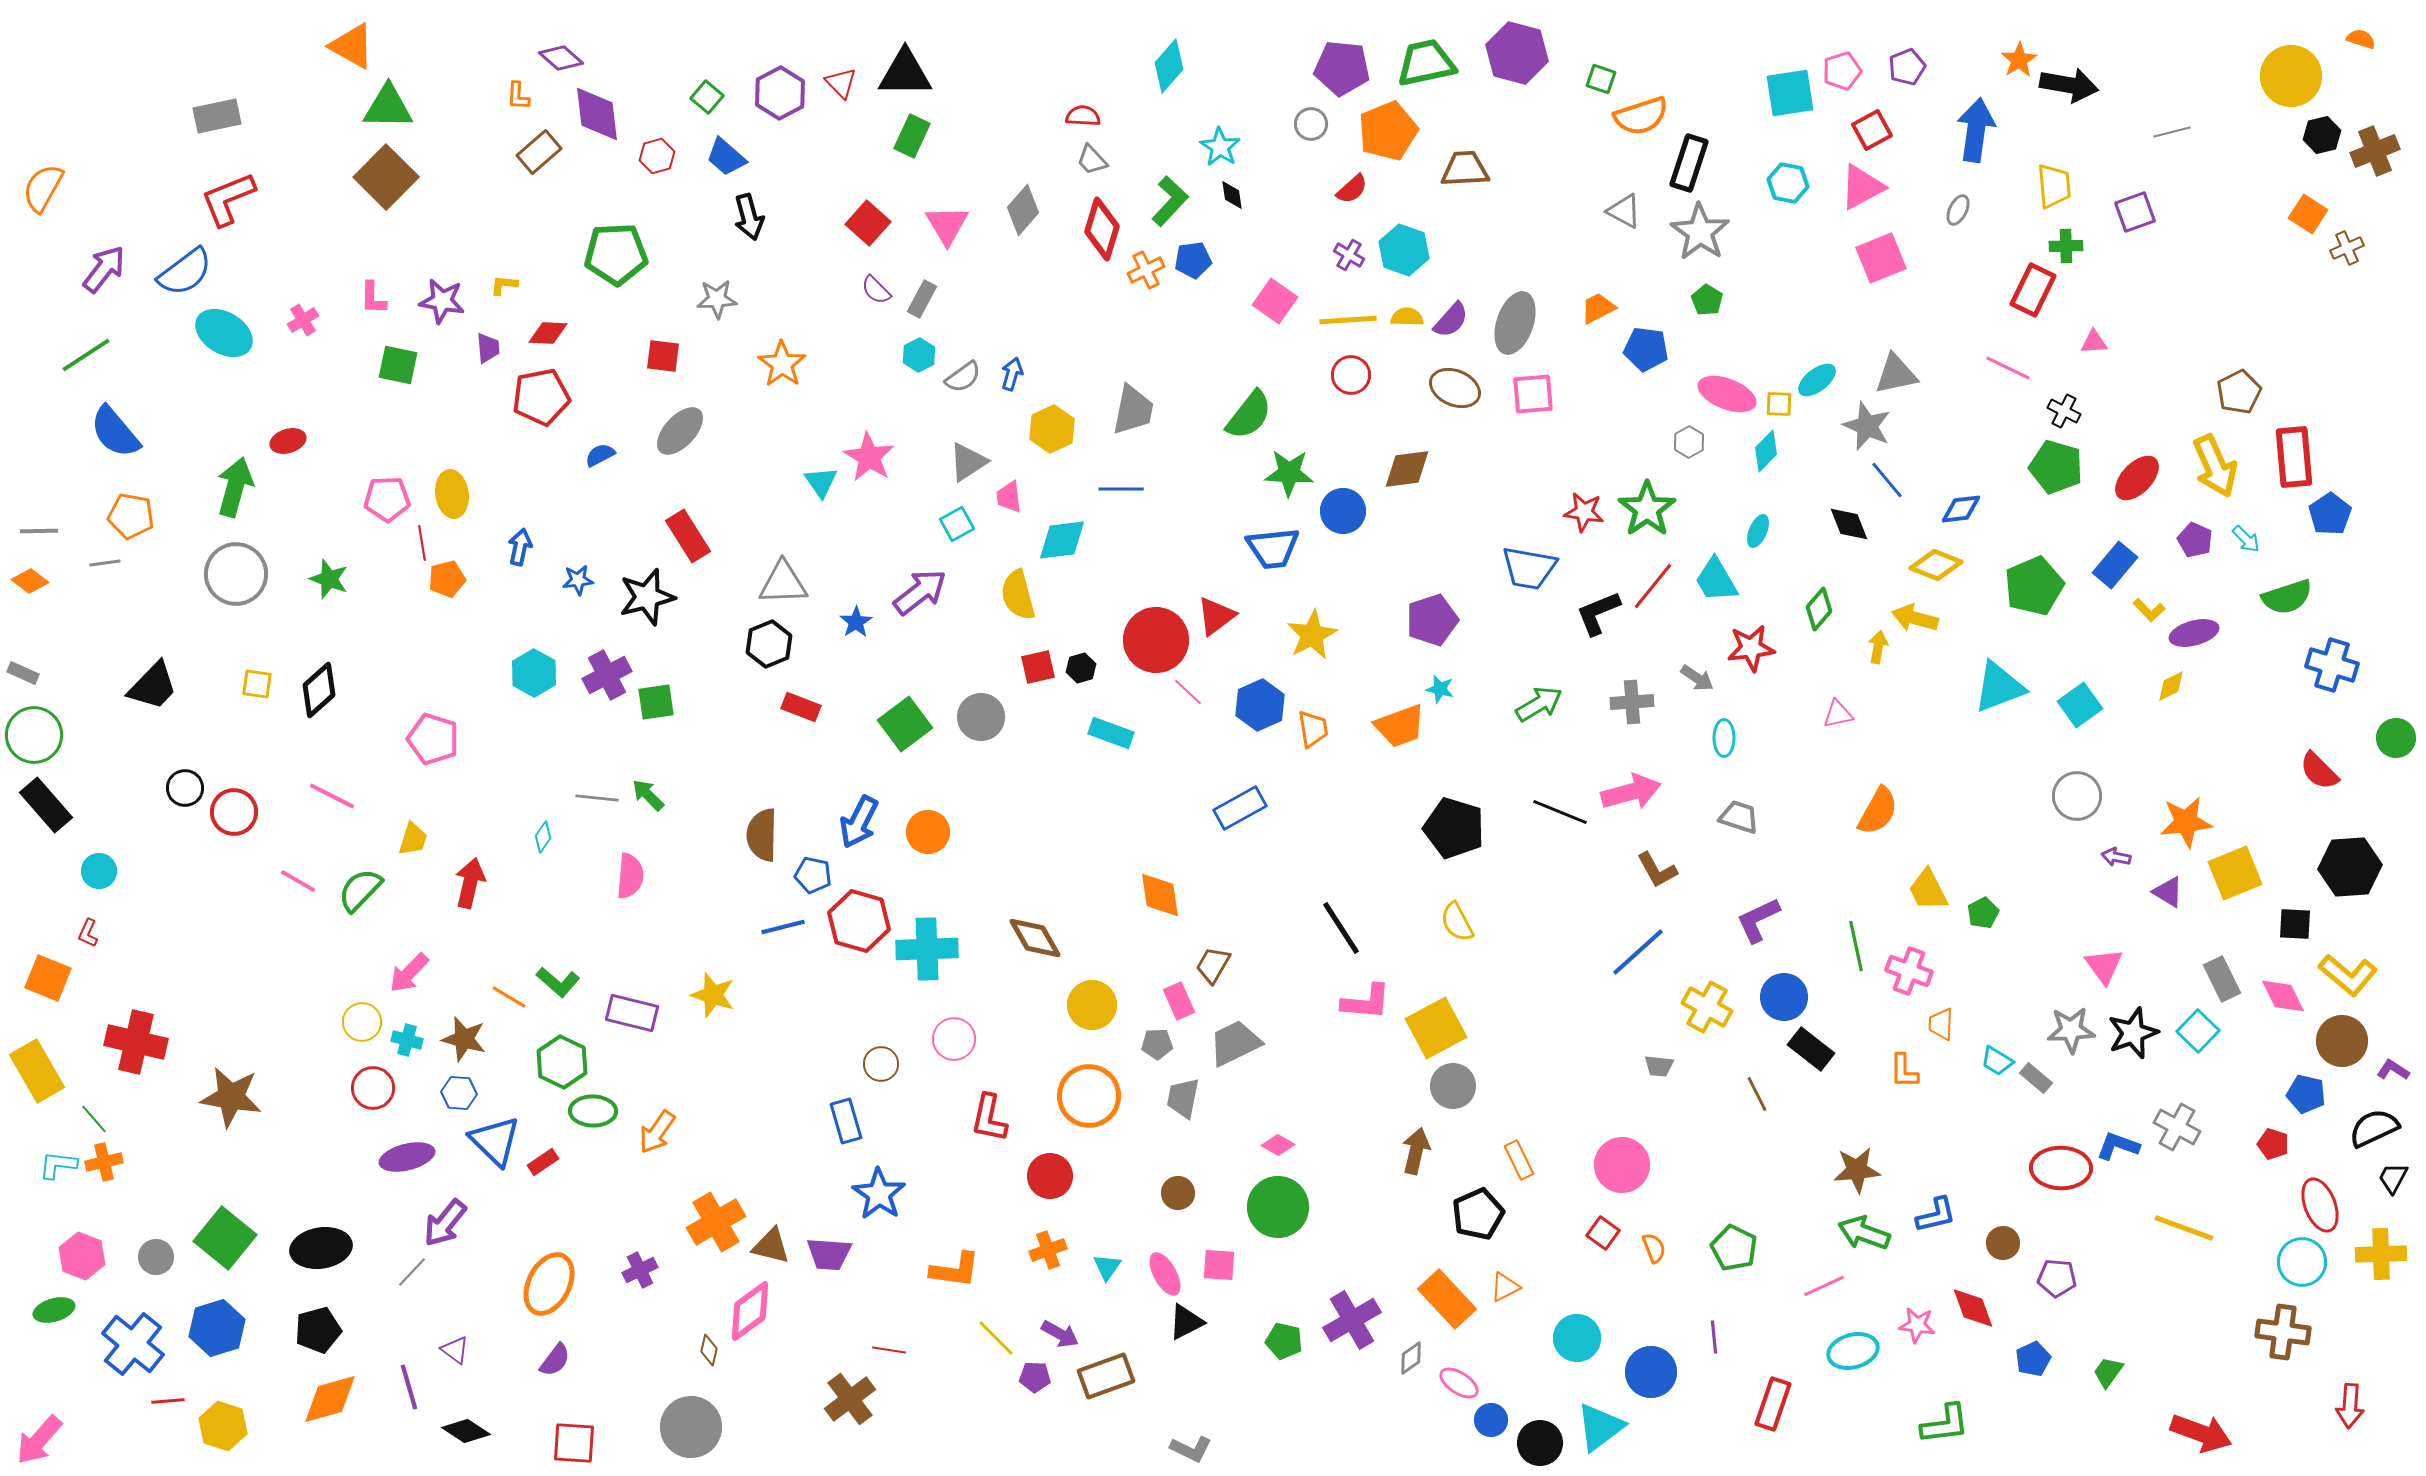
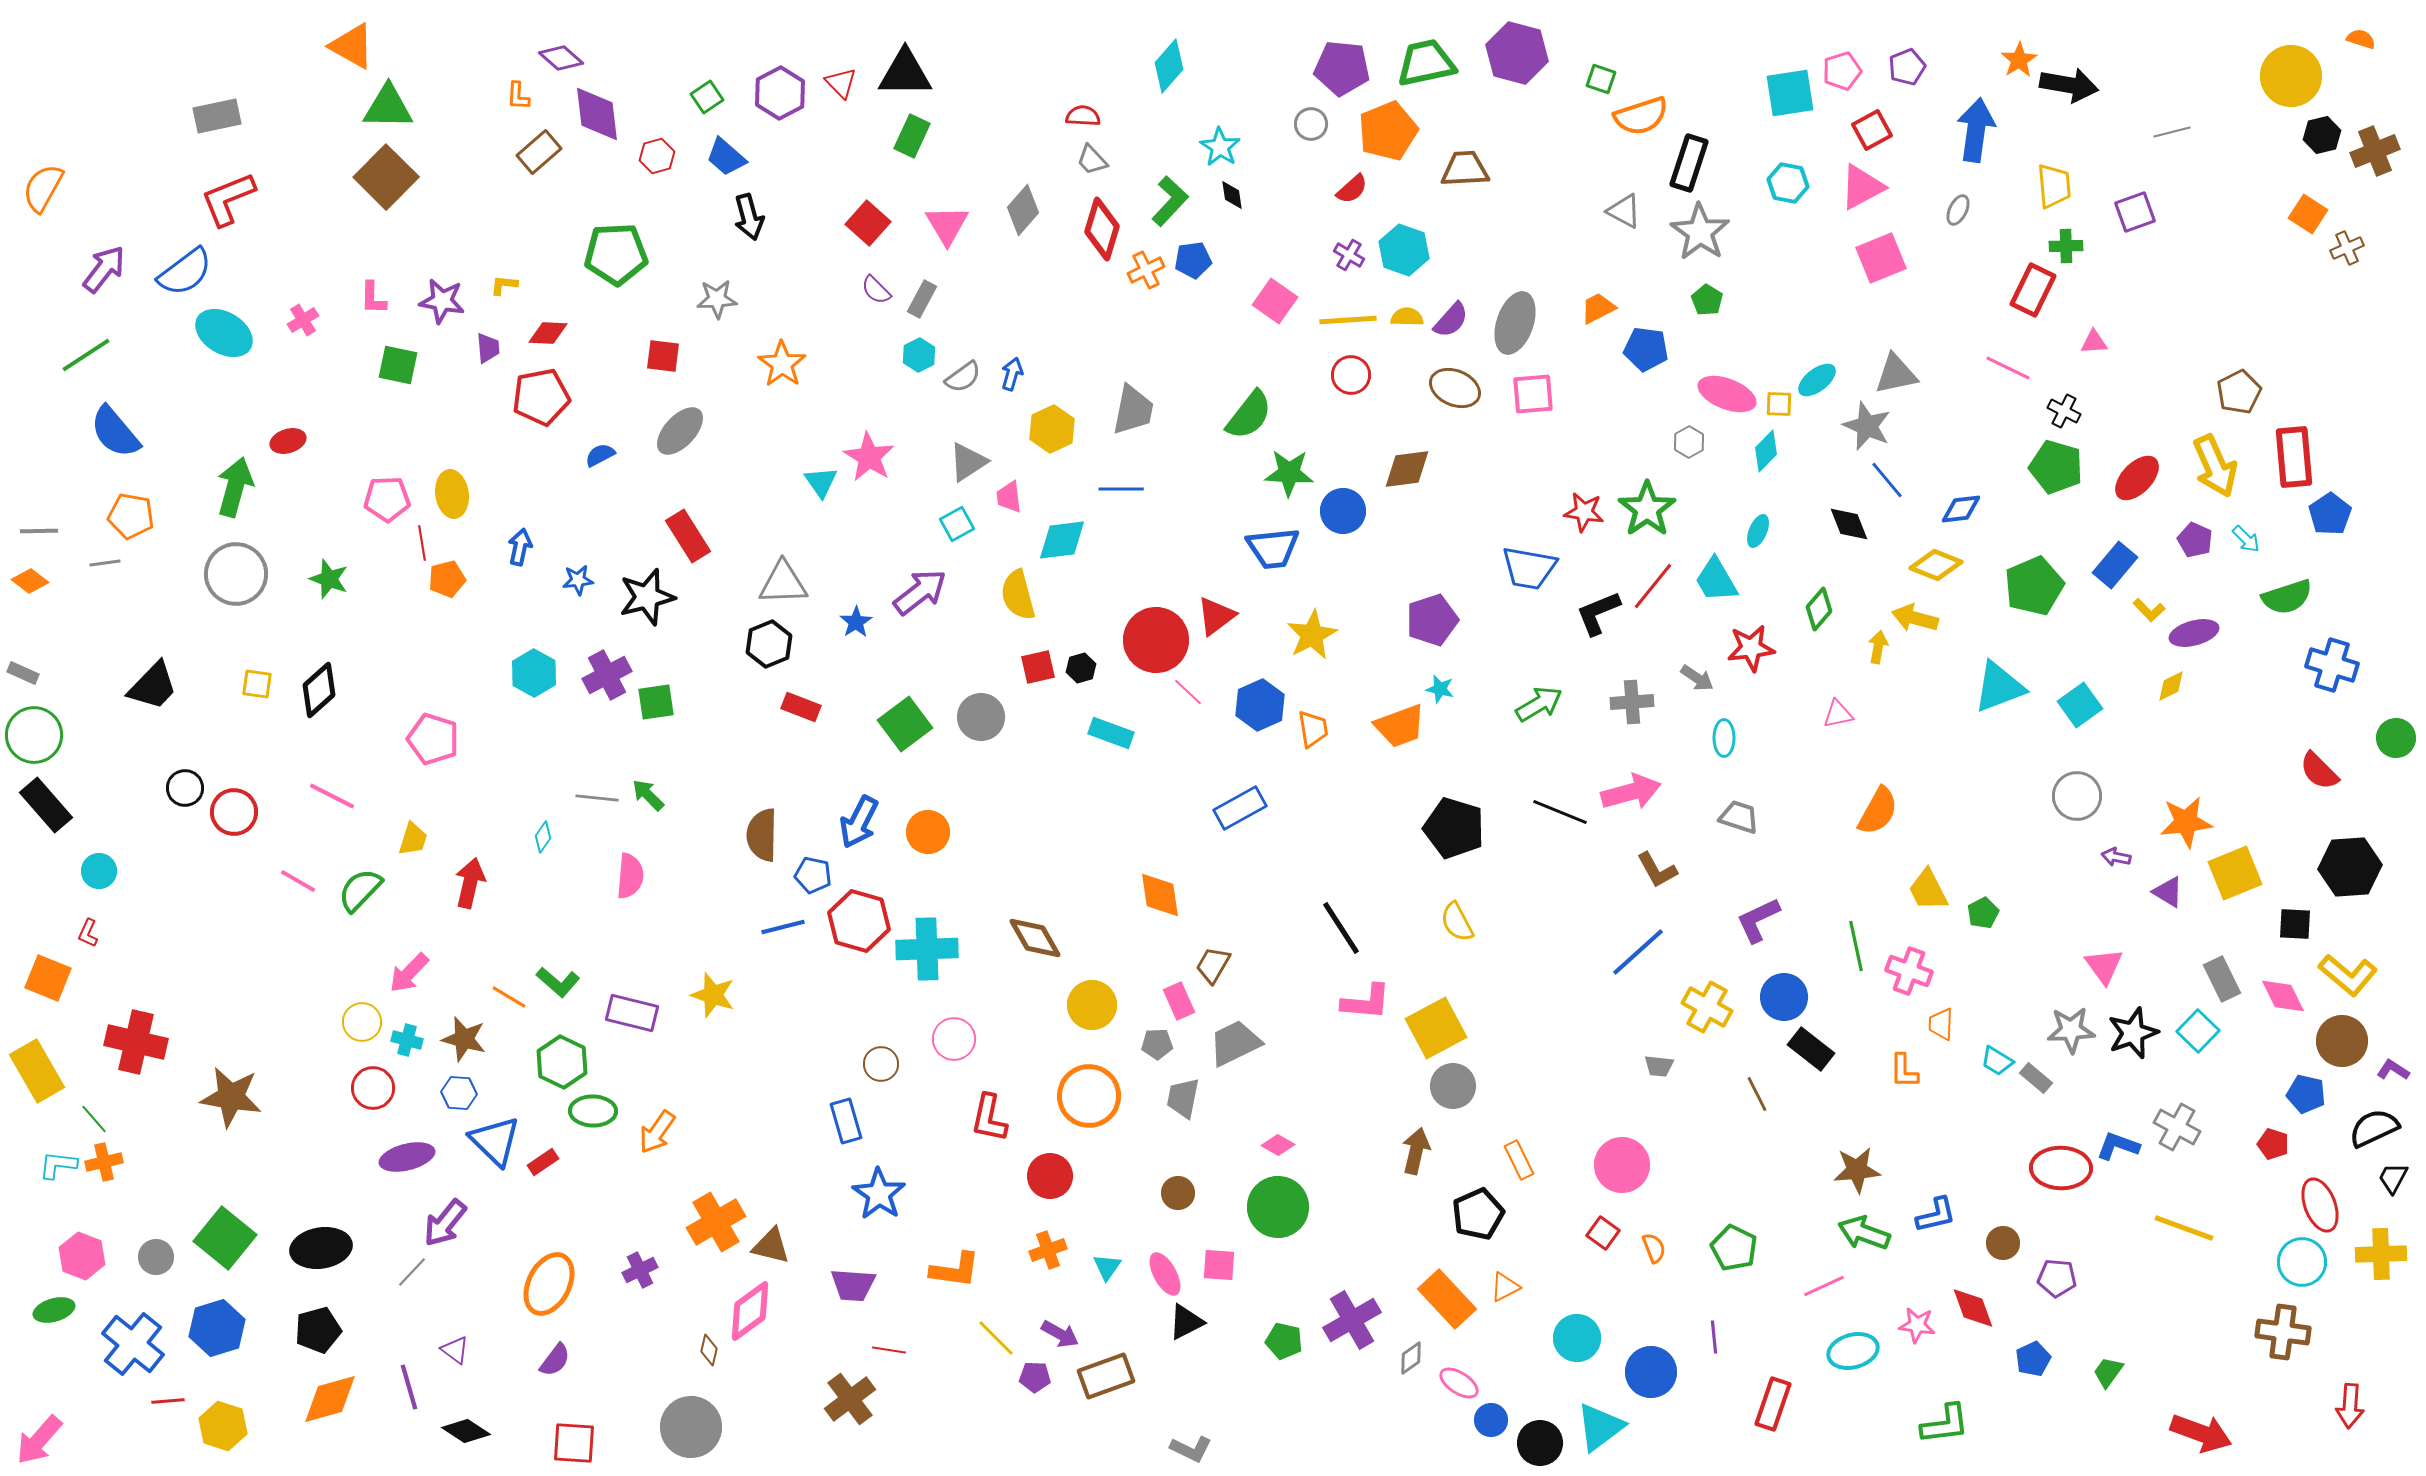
green square at (707, 97): rotated 16 degrees clockwise
purple trapezoid at (829, 1254): moved 24 px right, 31 px down
